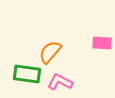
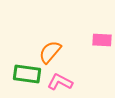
pink rectangle: moved 3 px up
